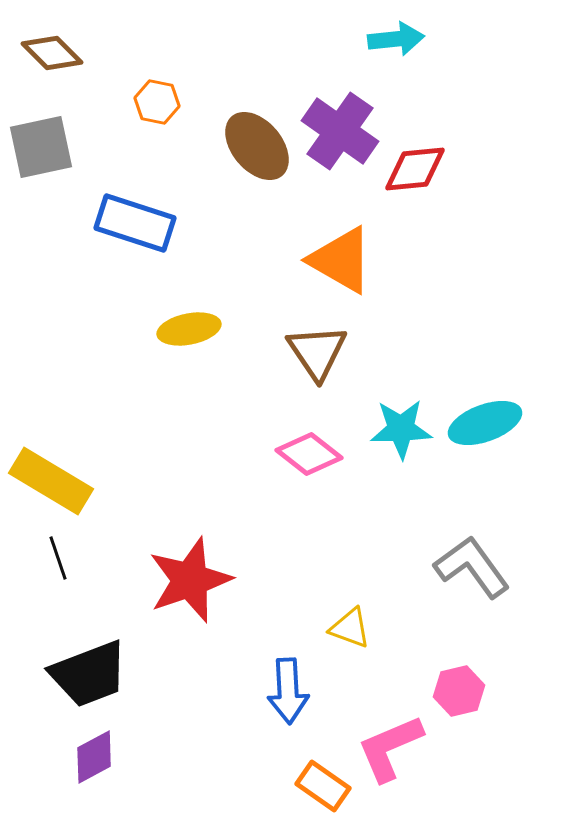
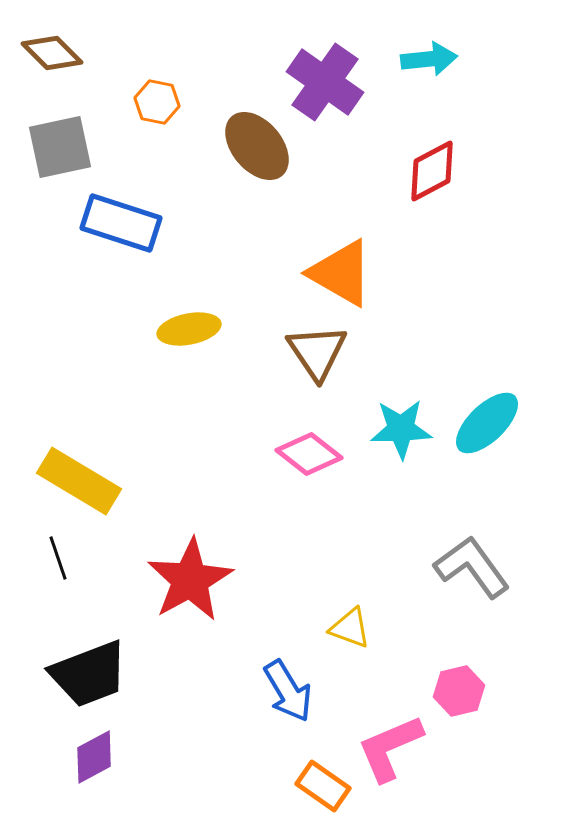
cyan arrow: moved 33 px right, 20 px down
purple cross: moved 15 px left, 49 px up
gray square: moved 19 px right
red diamond: moved 17 px right, 2 px down; rotated 22 degrees counterclockwise
blue rectangle: moved 14 px left
orange triangle: moved 13 px down
cyan ellipse: moved 2 px right; rotated 24 degrees counterclockwise
yellow rectangle: moved 28 px right
red star: rotated 10 degrees counterclockwise
blue arrow: rotated 28 degrees counterclockwise
